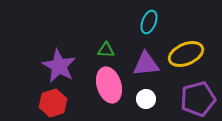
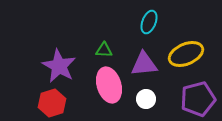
green triangle: moved 2 px left
purple triangle: moved 2 px left
red hexagon: moved 1 px left
